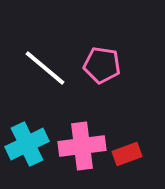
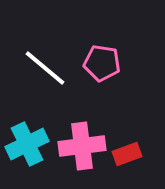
pink pentagon: moved 2 px up
